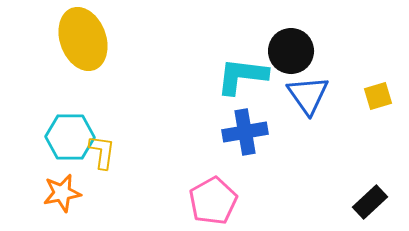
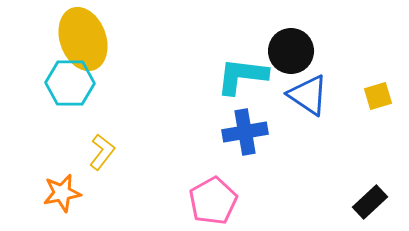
blue triangle: rotated 21 degrees counterclockwise
cyan hexagon: moved 54 px up
yellow L-shape: rotated 30 degrees clockwise
